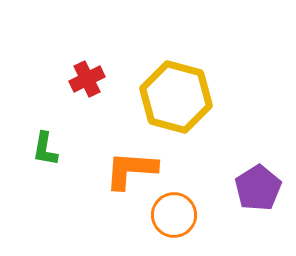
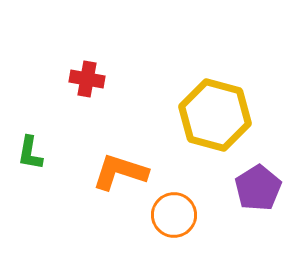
red cross: rotated 36 degrees clockwise
yellow hexagon: moved 39 px right, 18 px down
green L-shape: moved 15 px left, 4 px down
orange L-shape: moved 11 px left, 2 px down; rotated 14 degrees clockwise
